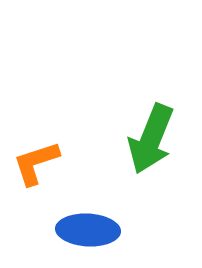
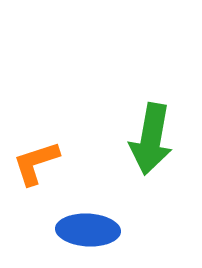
green arrow: rotated 12 degrees counterclockwise
